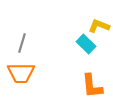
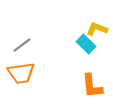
yellow L-shape: moved 2 px left, 3 px down
gray line: moved 2 px down; rotated 36 degrees clockwise
orange trapezoid: rotated 8 degrees counterclockwise
